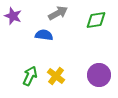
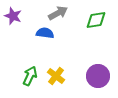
blue semicircle: moved 1 px right, 2 px up
purple circle: moved 1 px left, 1 px down
